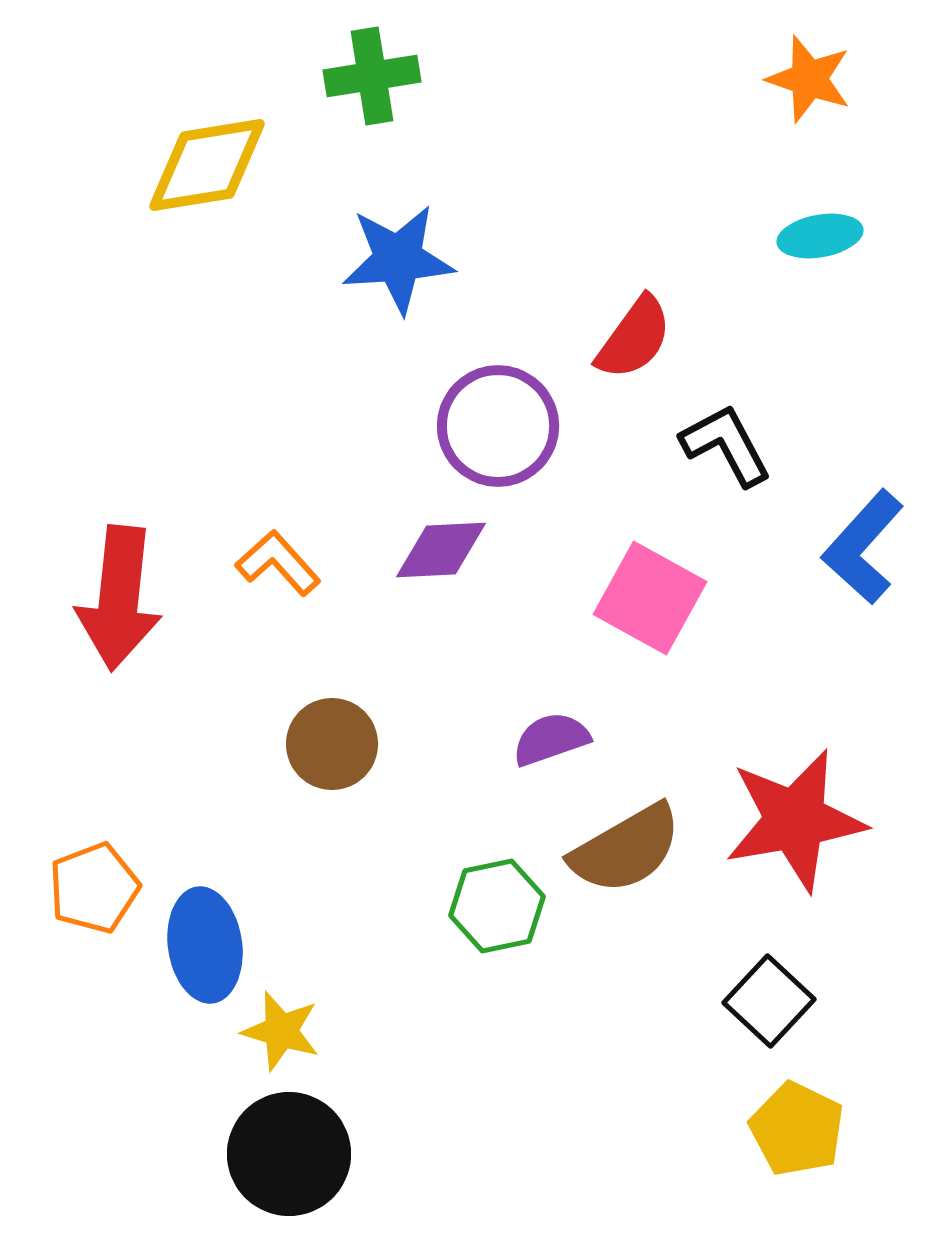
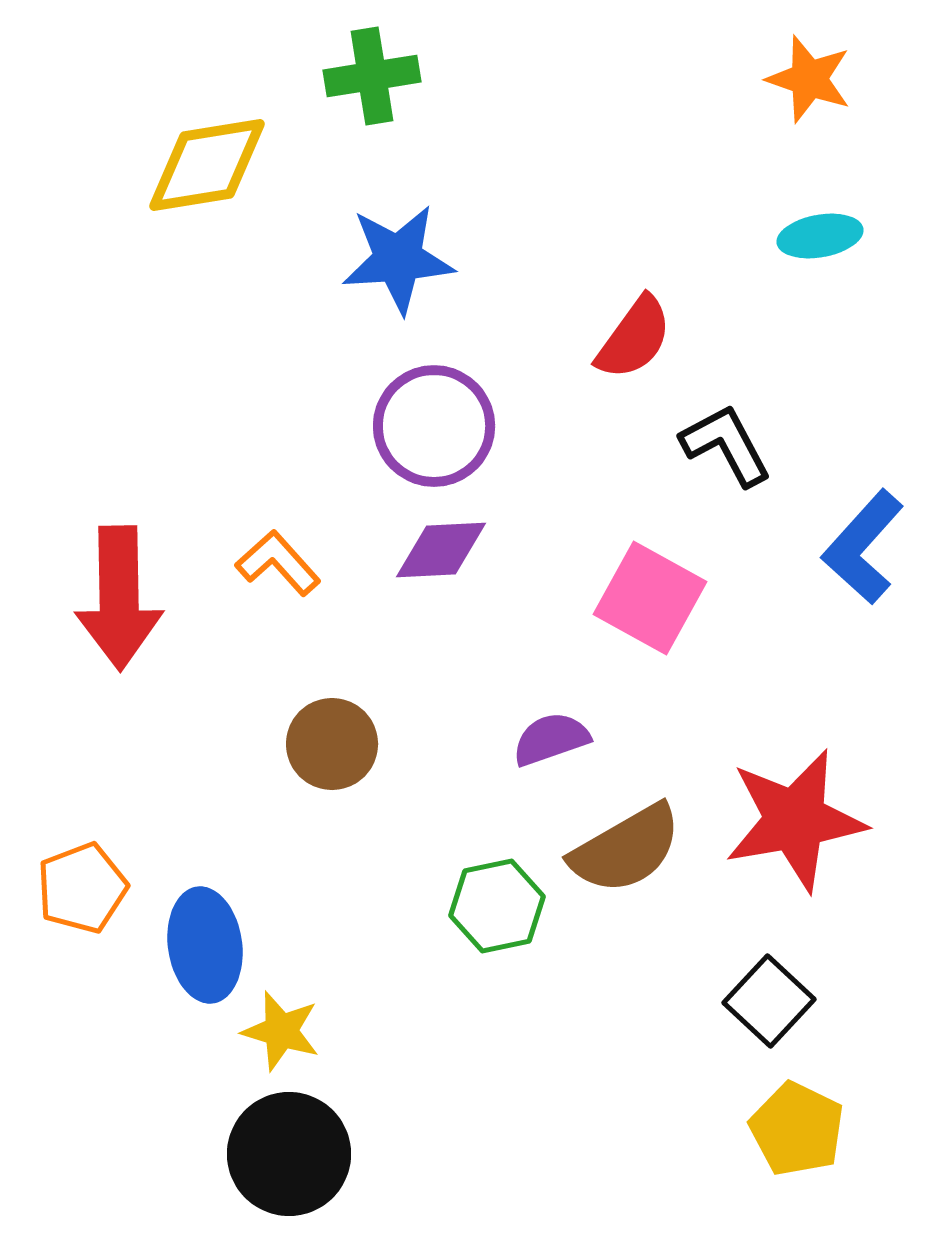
purple circle: moved 64 px left
red arrow: rotated 7 degrees counterclockwise
orange pentagon: moved 12 px left
